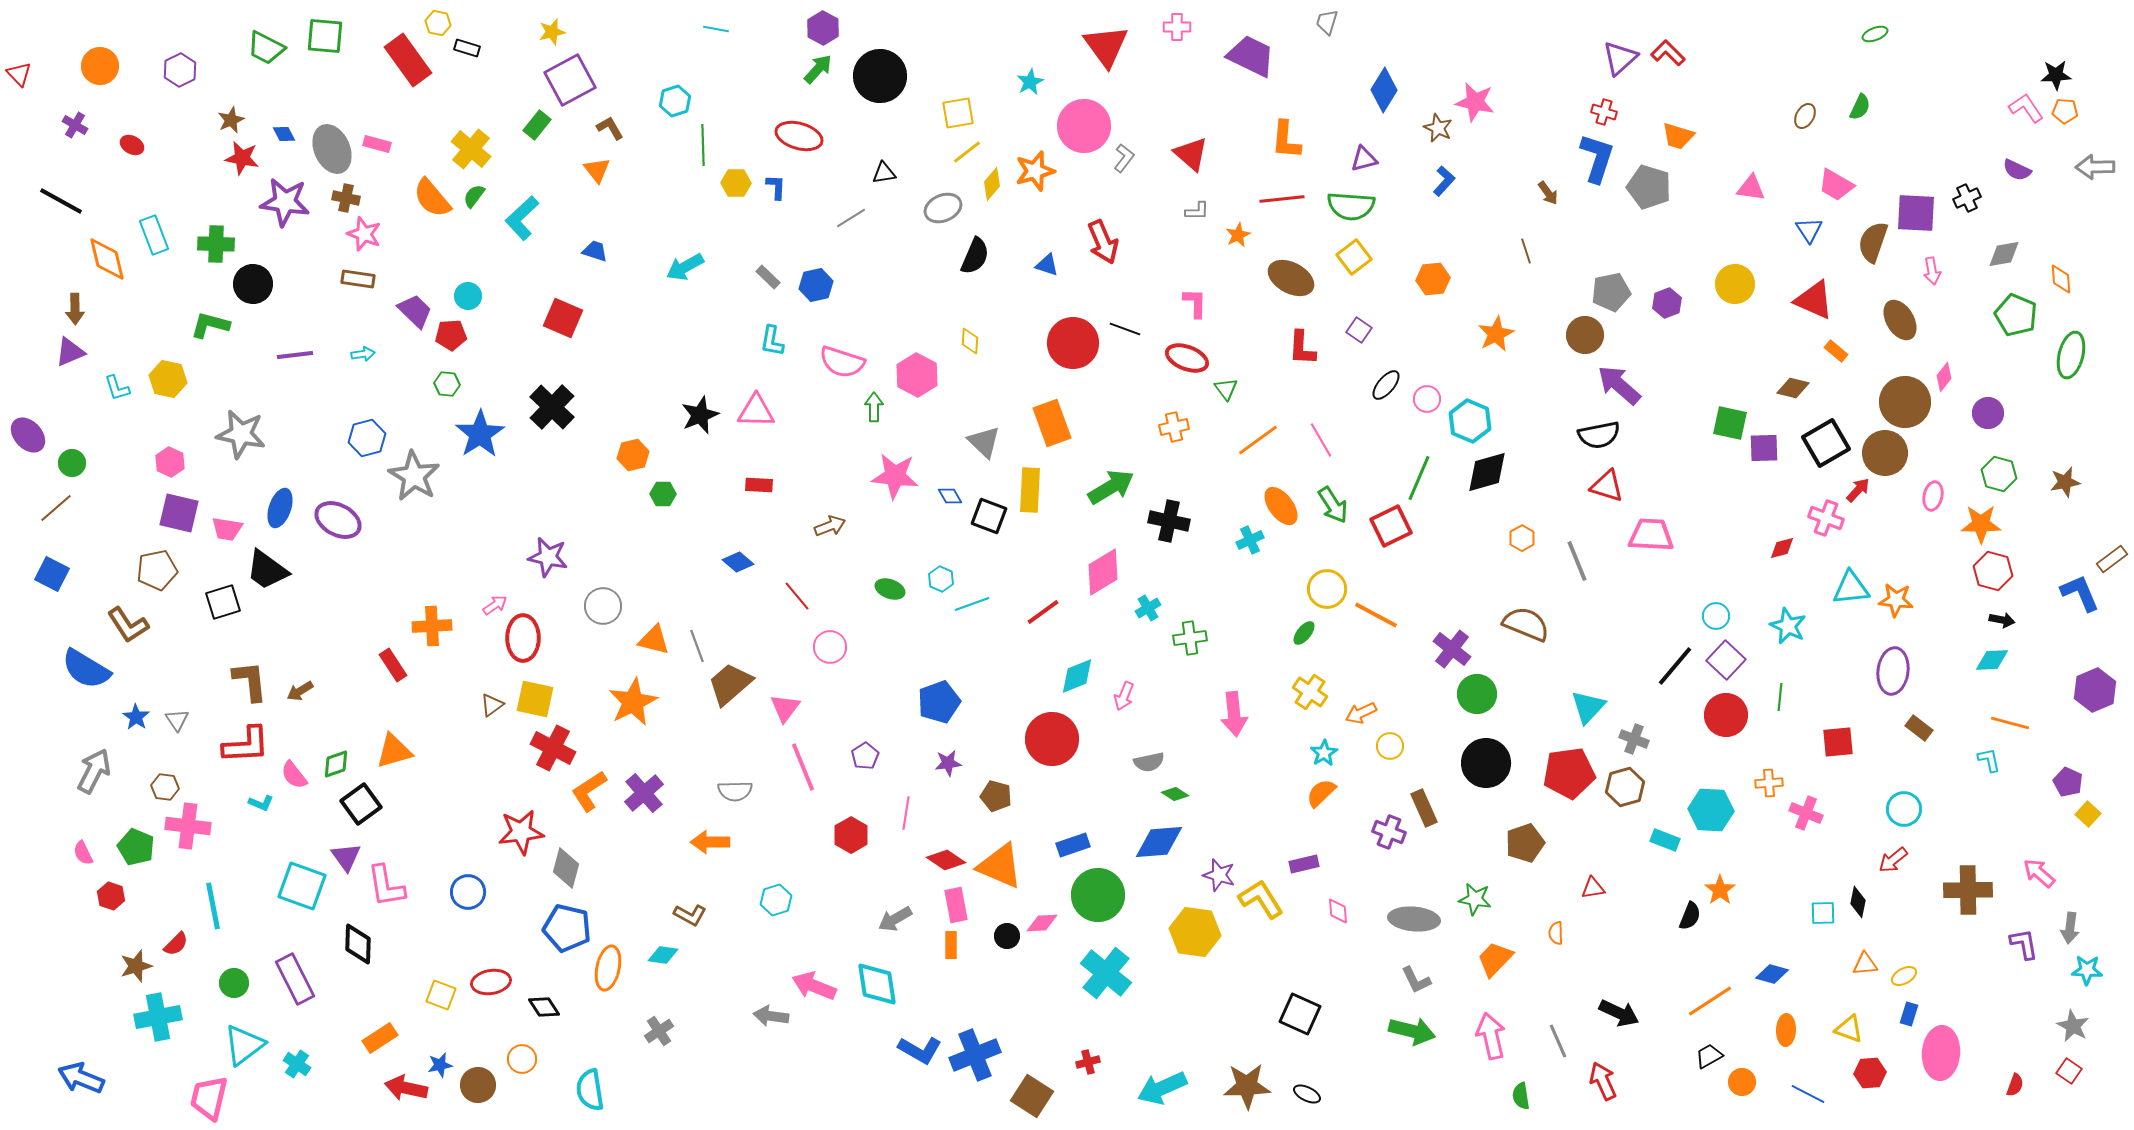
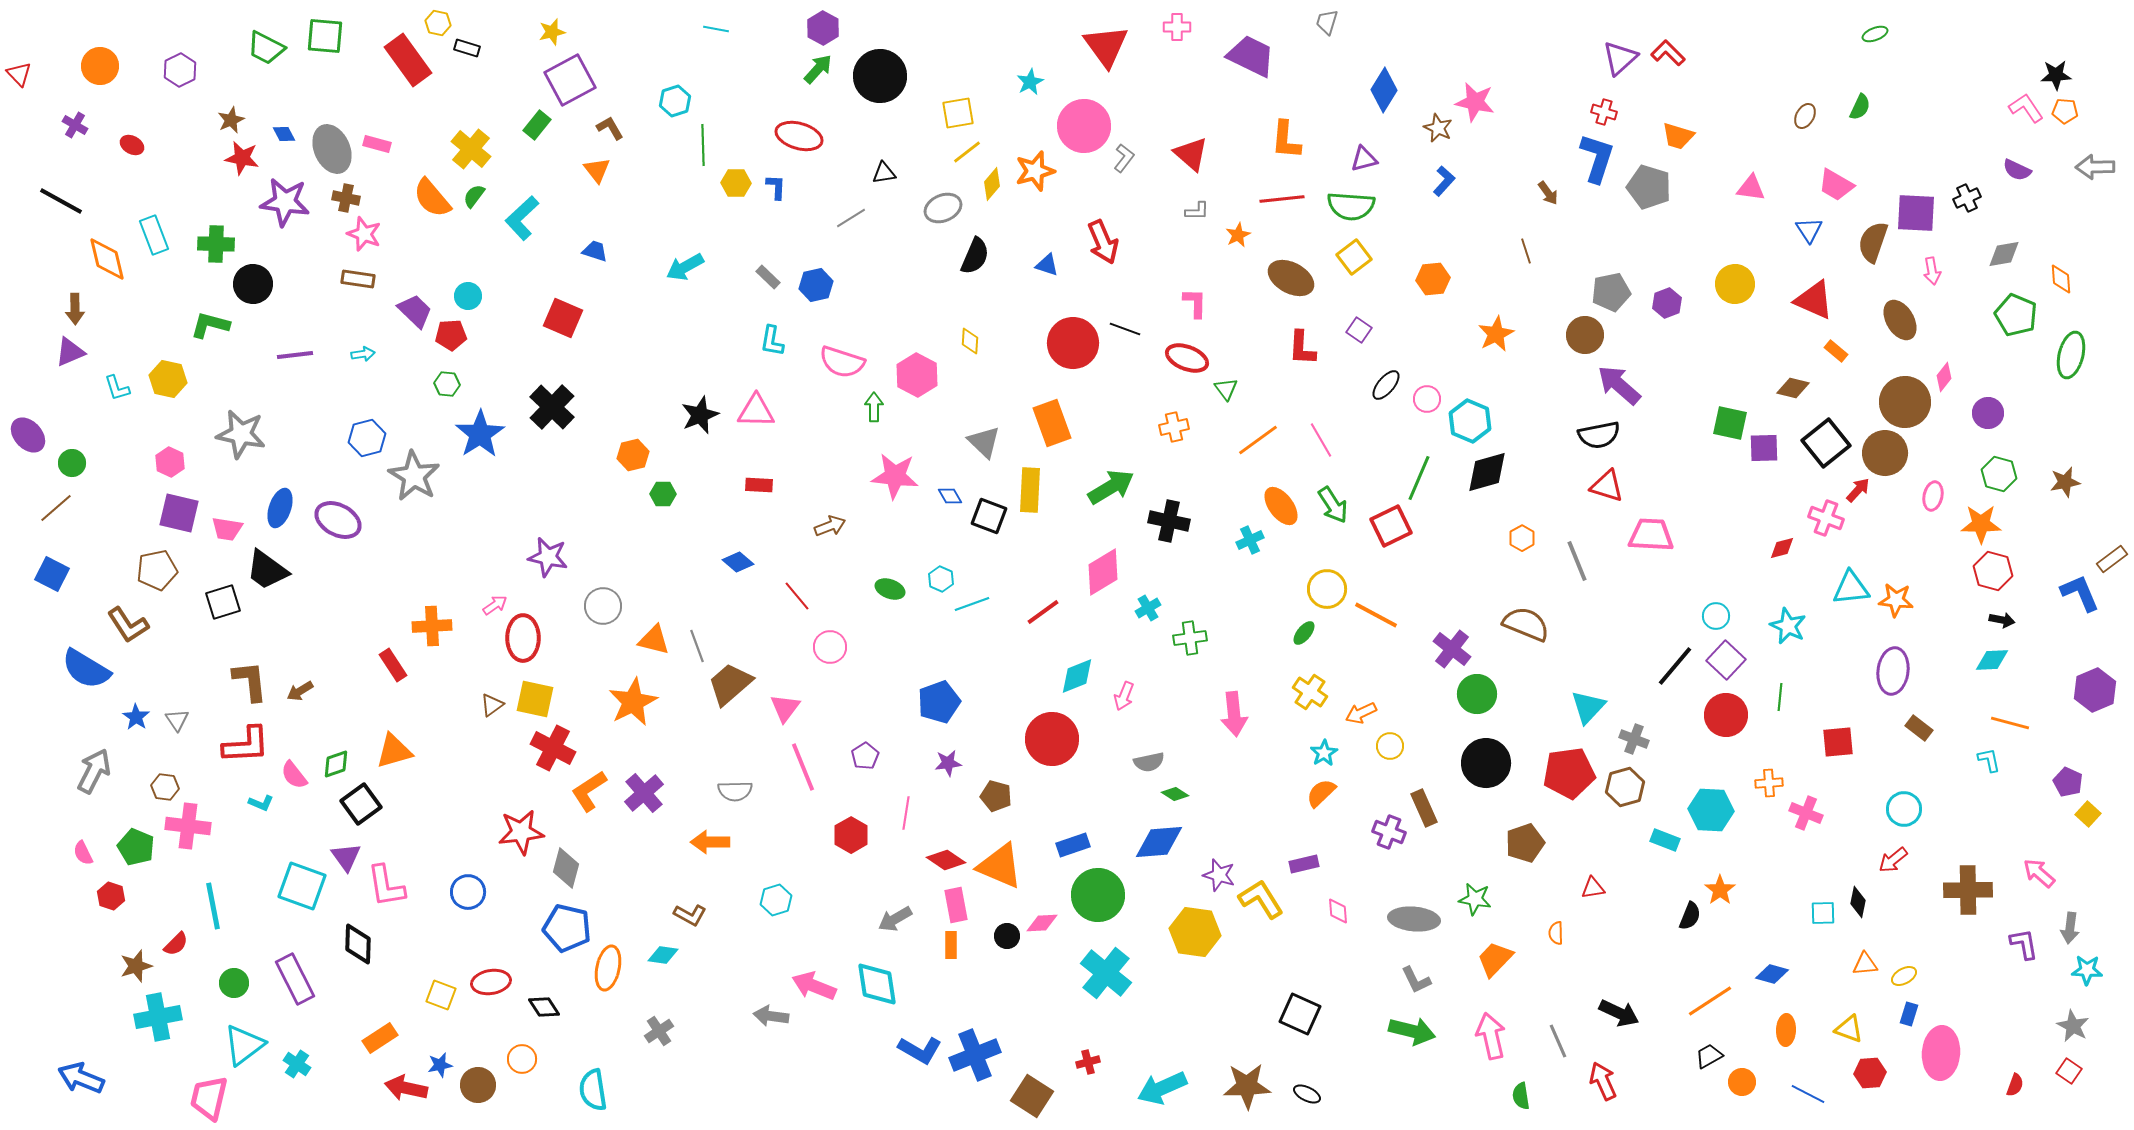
black square at (1826, 443): rotated 9 degrees counterclockwise
cyan semicircle at (590, 1090): moved 3 px right
